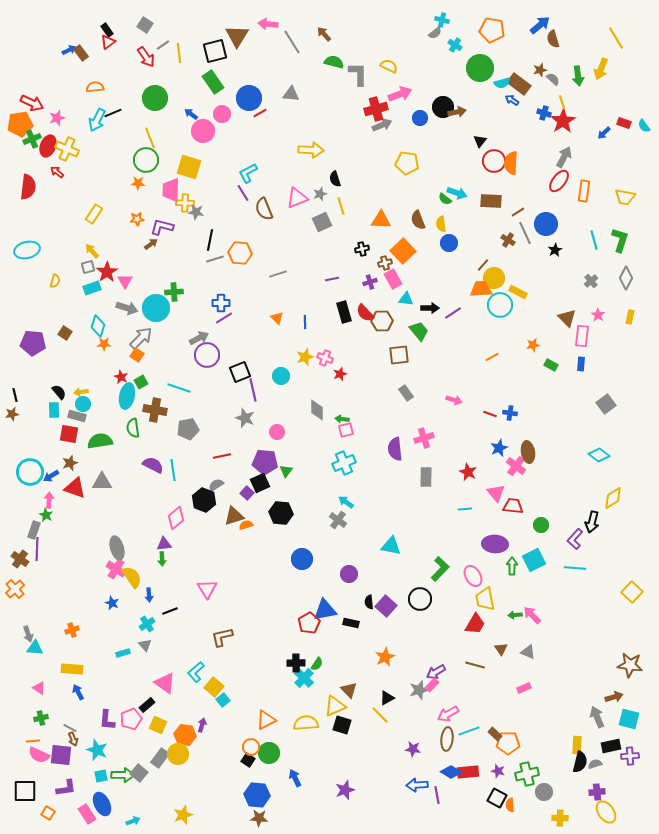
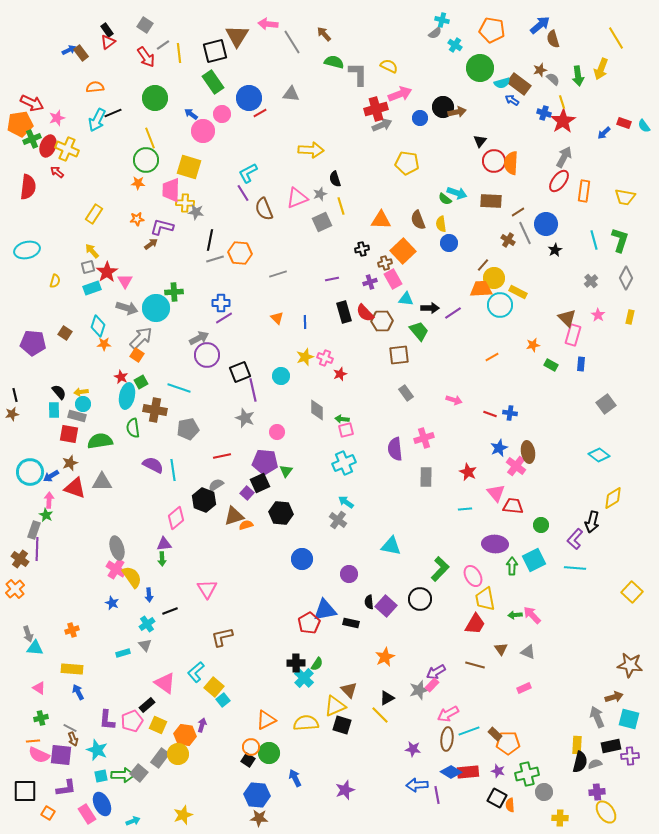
pink rectangle at (582, 336): moved 9 px left, 1 px up; rotated 10 degrees clockwise
pink pentagon at (131, 719): moved 1 px right, 2 px down
